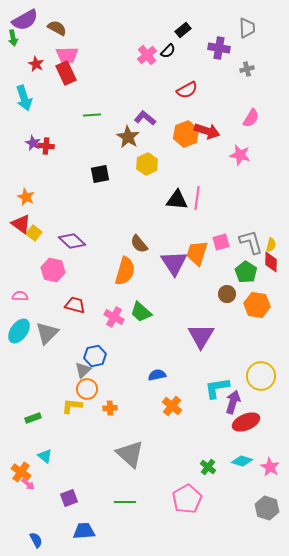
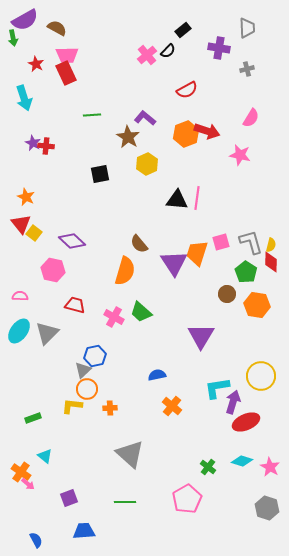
red triangle at (21, 224): rotated 15 degrees clockwise
